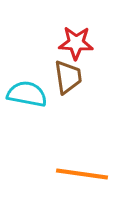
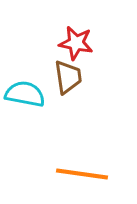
red star: rotated 8 degrees clockwise
cyan semicircle: moved 2 px left
